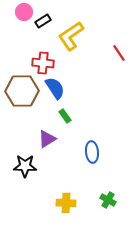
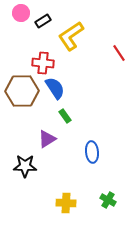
pink circle: moved 3 px left, 1 px down
